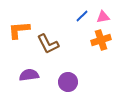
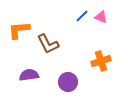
pink triangle: moved 2 px left; rotated 32 degrees clockwise
orange cross: moved 21 px down
